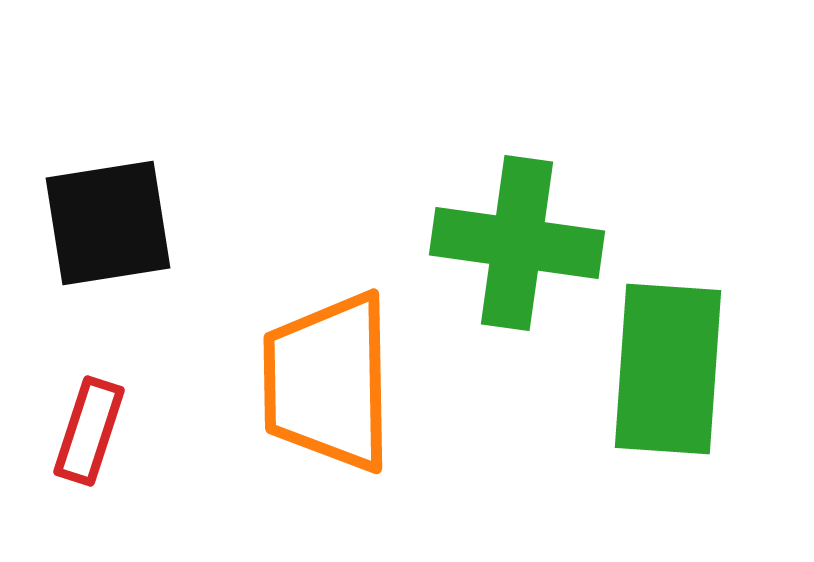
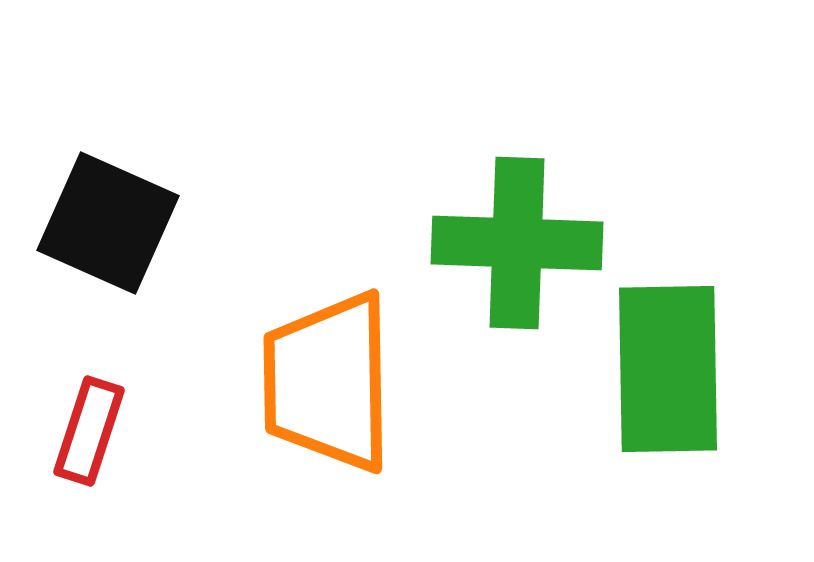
black square: rotated 33 degrees clockwise
green cross: rotated 6 degrees counterclockwise
green rectangle: rotated 5 degrees counterclockwise
